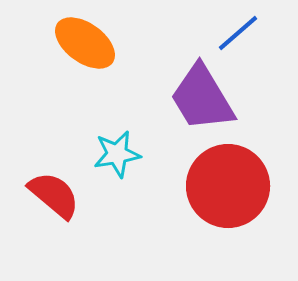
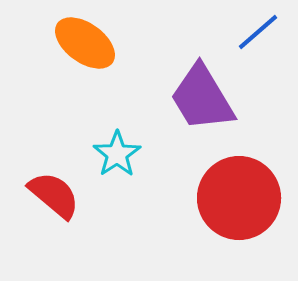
blue line: moved 20 px right, 1 px up
cyan star: rotated 24 degrees counterclockwise
red circle: moved 11 px right, 12 px down
